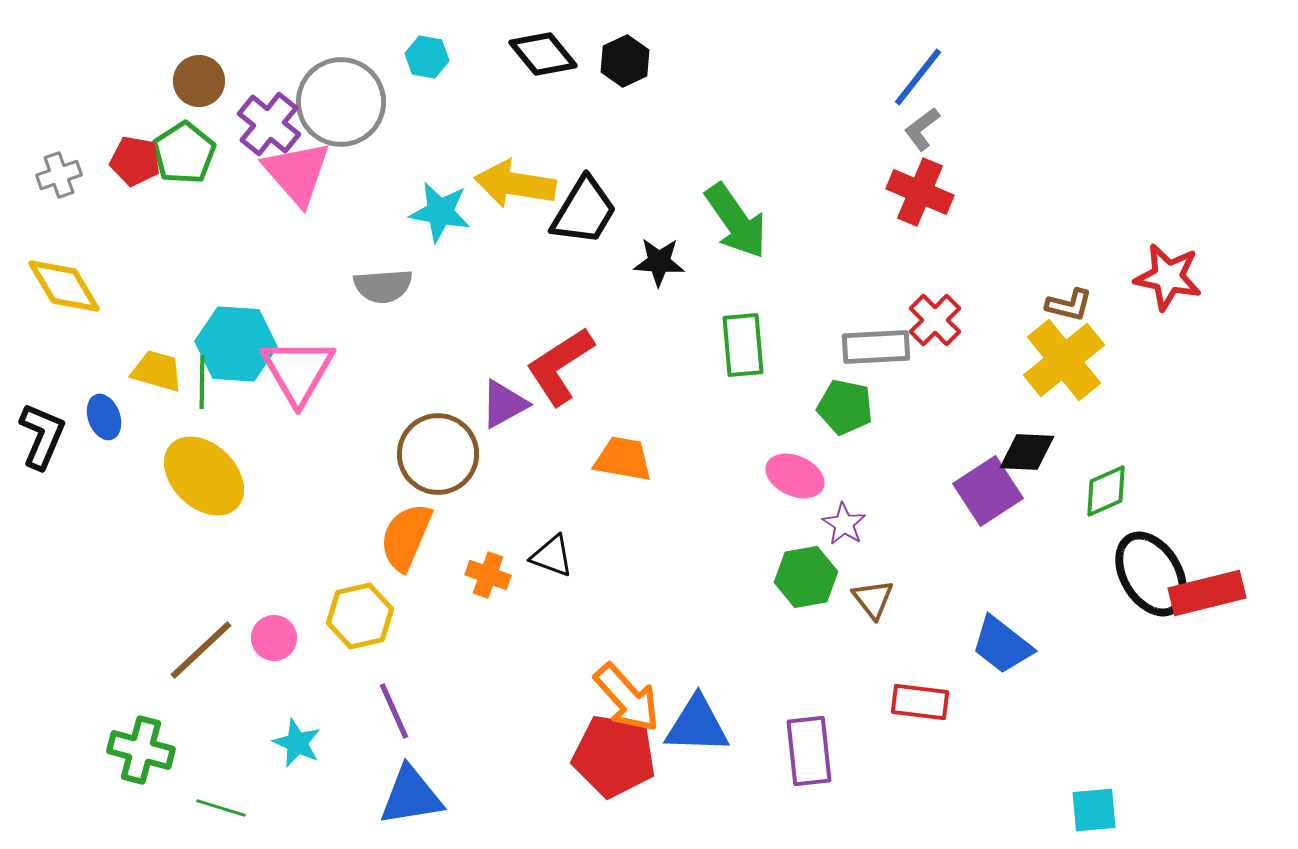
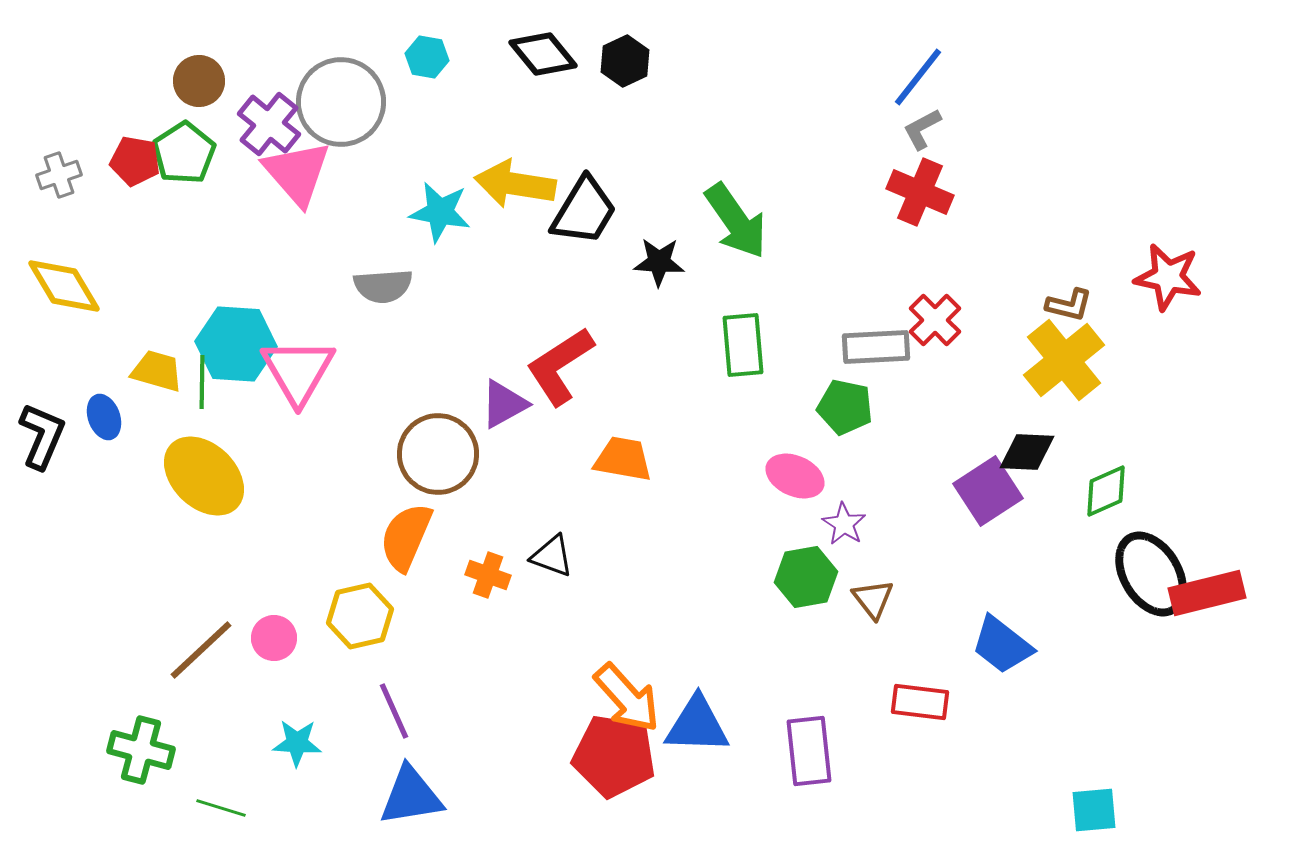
gray L-shape at (922, 129): rotated 9 degrees clockwise
cyan star at (297, 743): rotated 21 degrees counterclockwise
